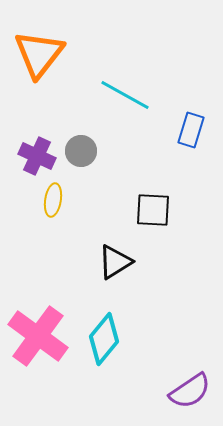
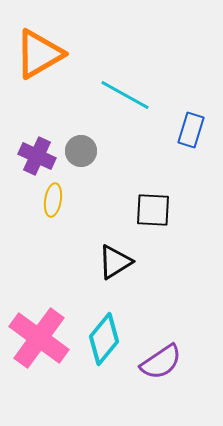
orange triangle: rotated 22 degrees clockwise
pink cross: moved 1 px right, 2 px down
purple semicircle: moved 29 px left, 29 px up
